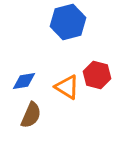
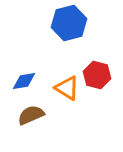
blue hexagon: moved 1 px right, 1 px down
orange triangle: moved 1 px down
brown semicircle: rotated 136 degrees counterclockwise
